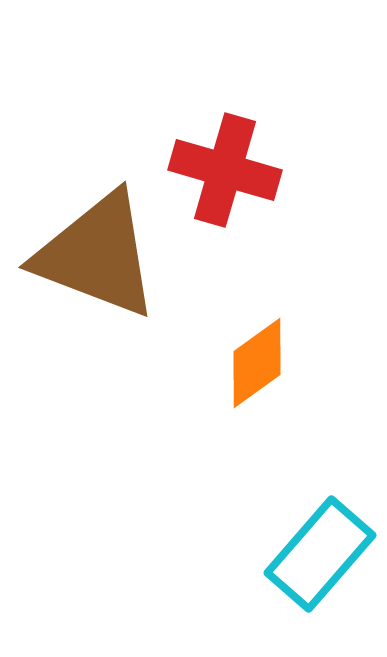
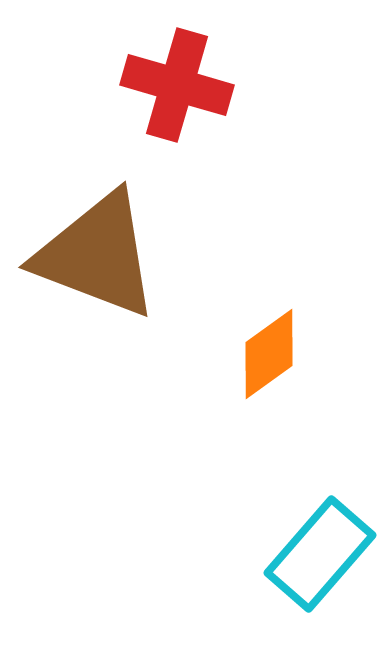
red cross: moved 48 px left, 85 px up
orange diamond: moved 12 px right, 9 px up
